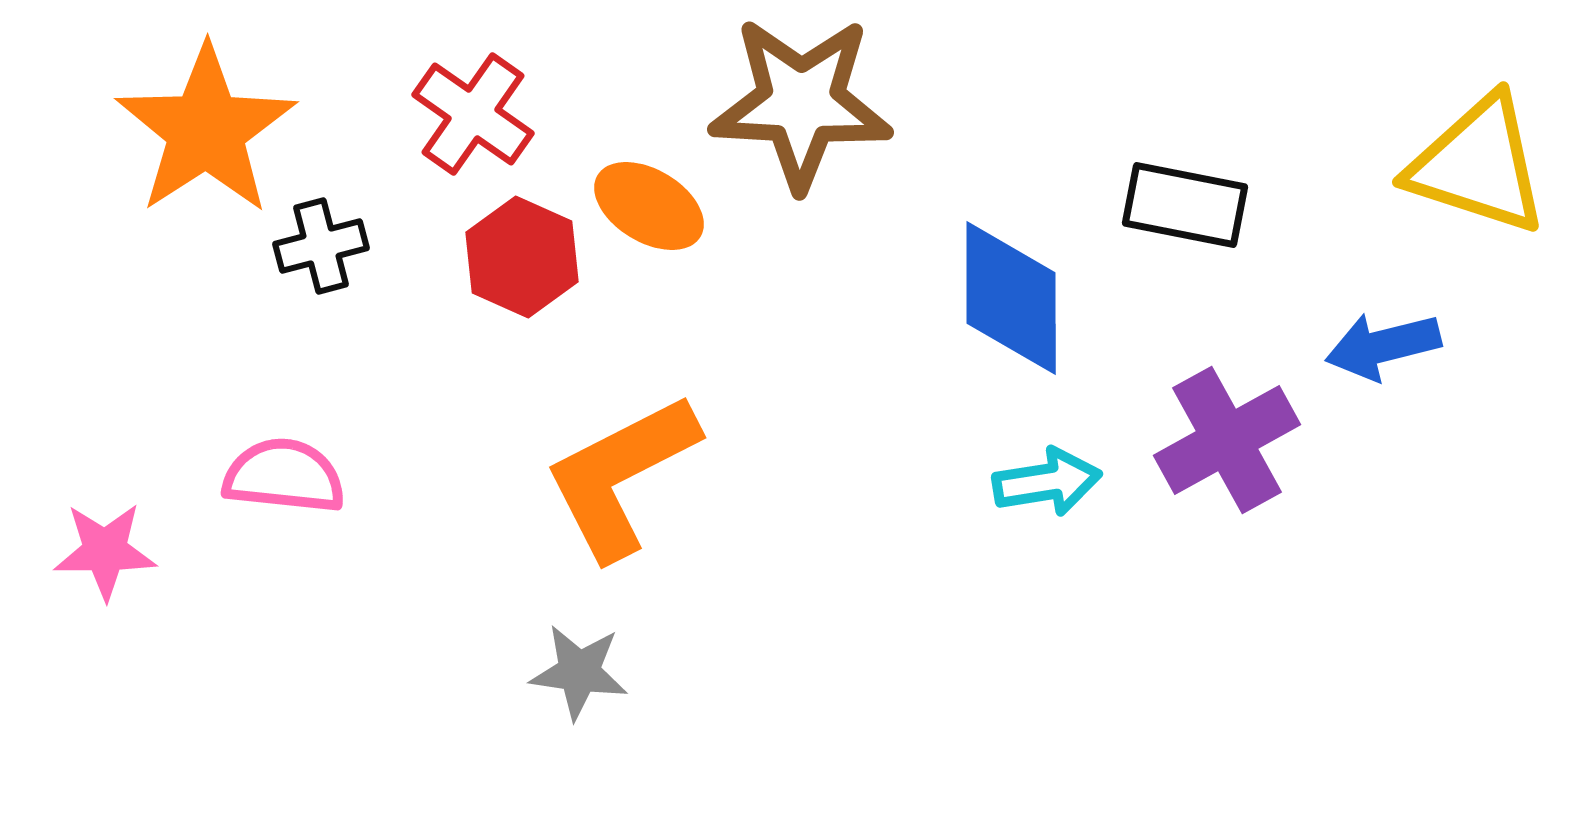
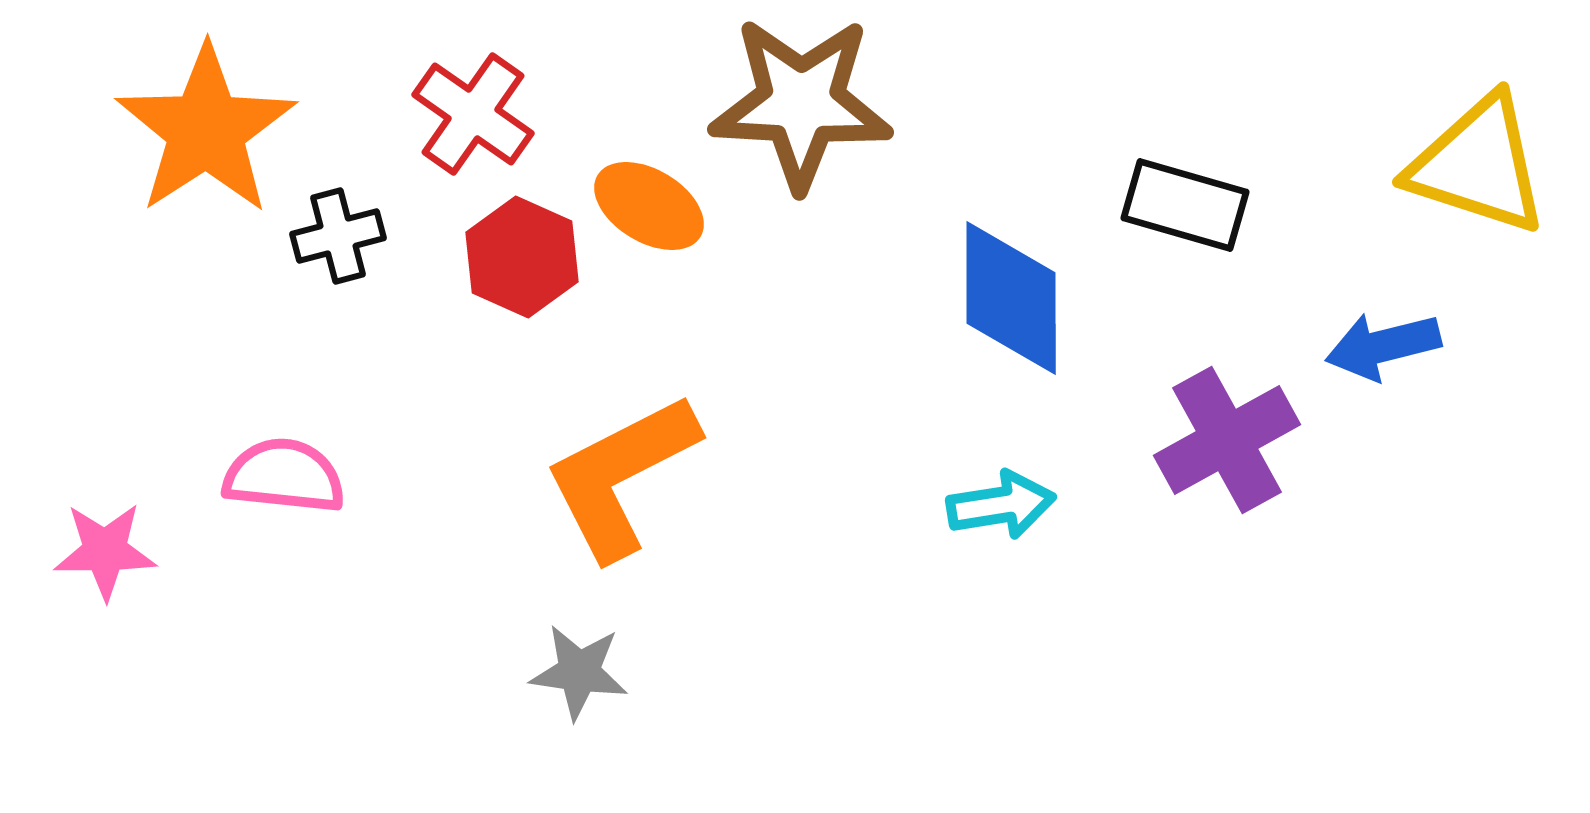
black rectangle: rotated 5 degrees clockwise
black cross: moved 17 px right, 10 px up
cyan arrow: moved 46 px left, 23 px down
